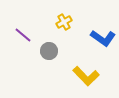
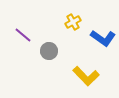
yellow cross: moved 9 px right
